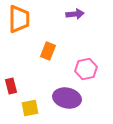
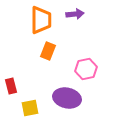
orange trapezoid: moved 22 px right, 1 px down
